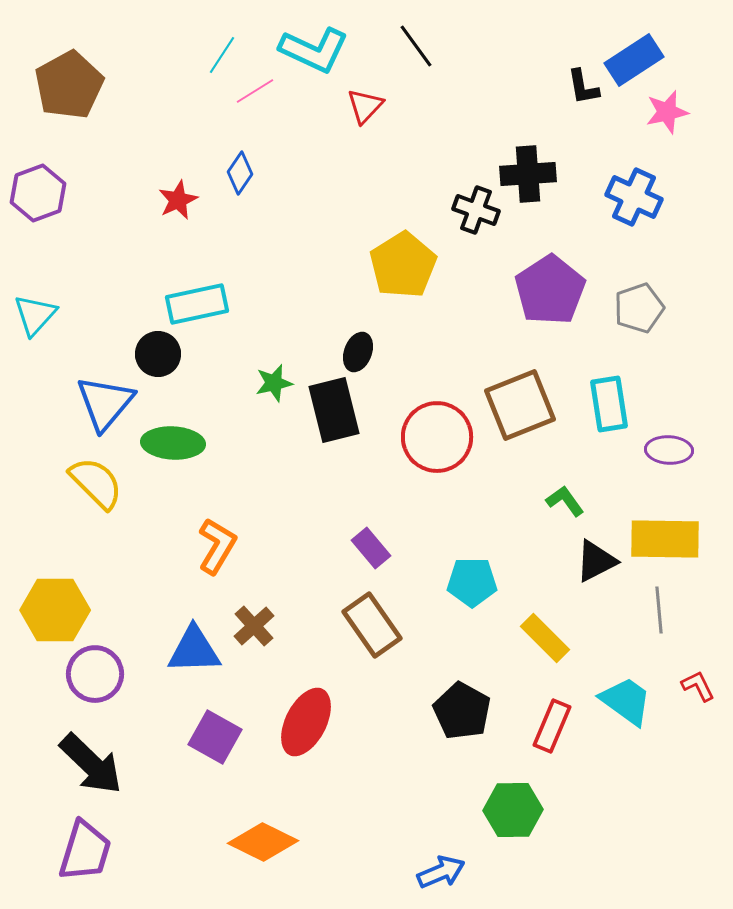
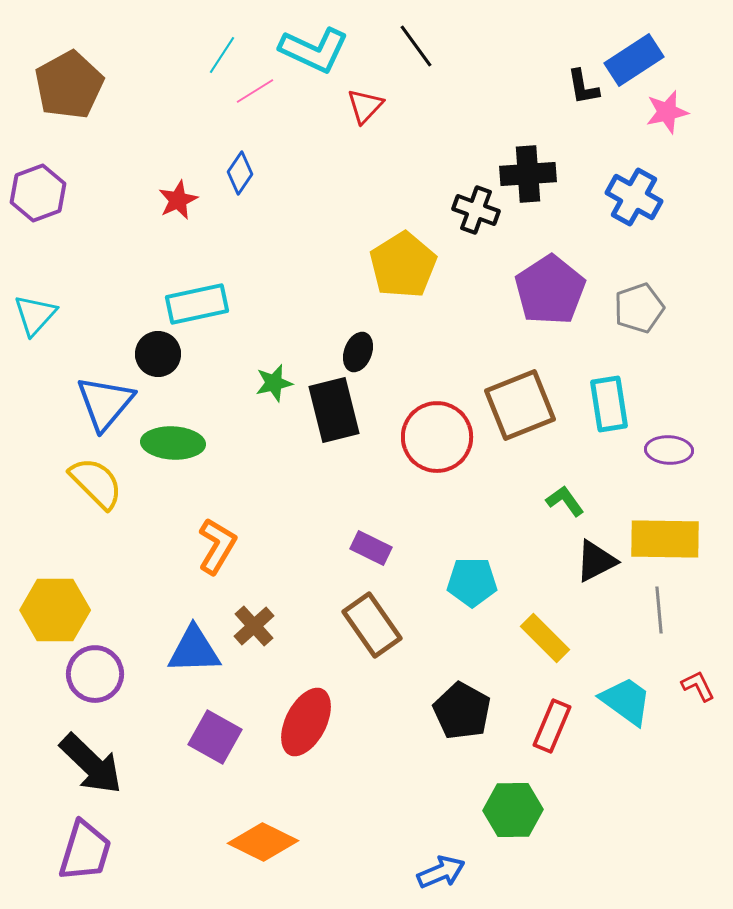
blue cross at (634, 197): rotated 4 degrees clockwise
purple rectangle at (371, 548): rotated 24 degrees counterclockwise
